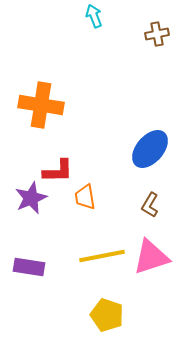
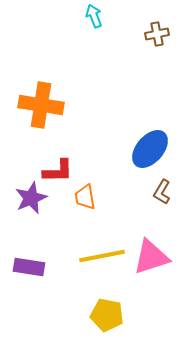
brown L-shape: moved 12 px right, 13 px up
yellow pentagon: rotated 8 degrees counterclockwise
